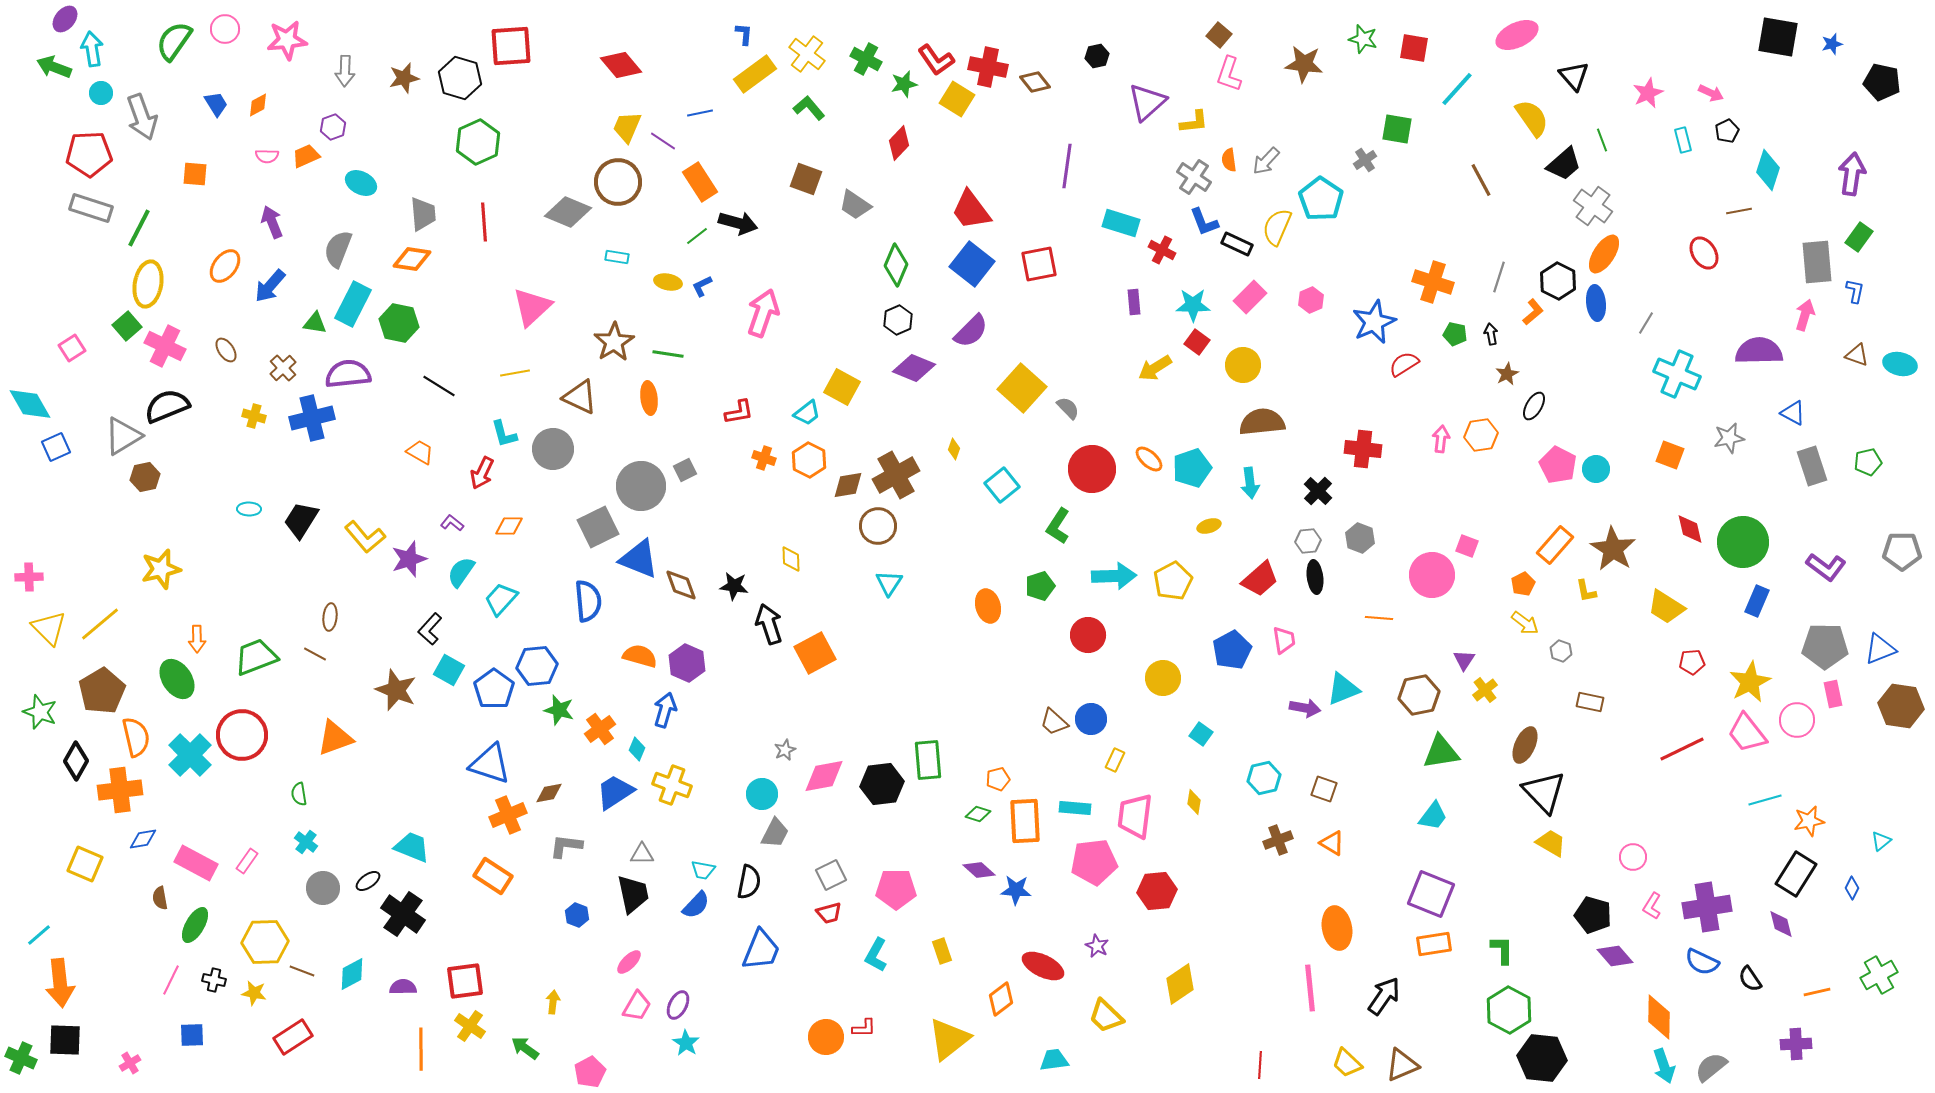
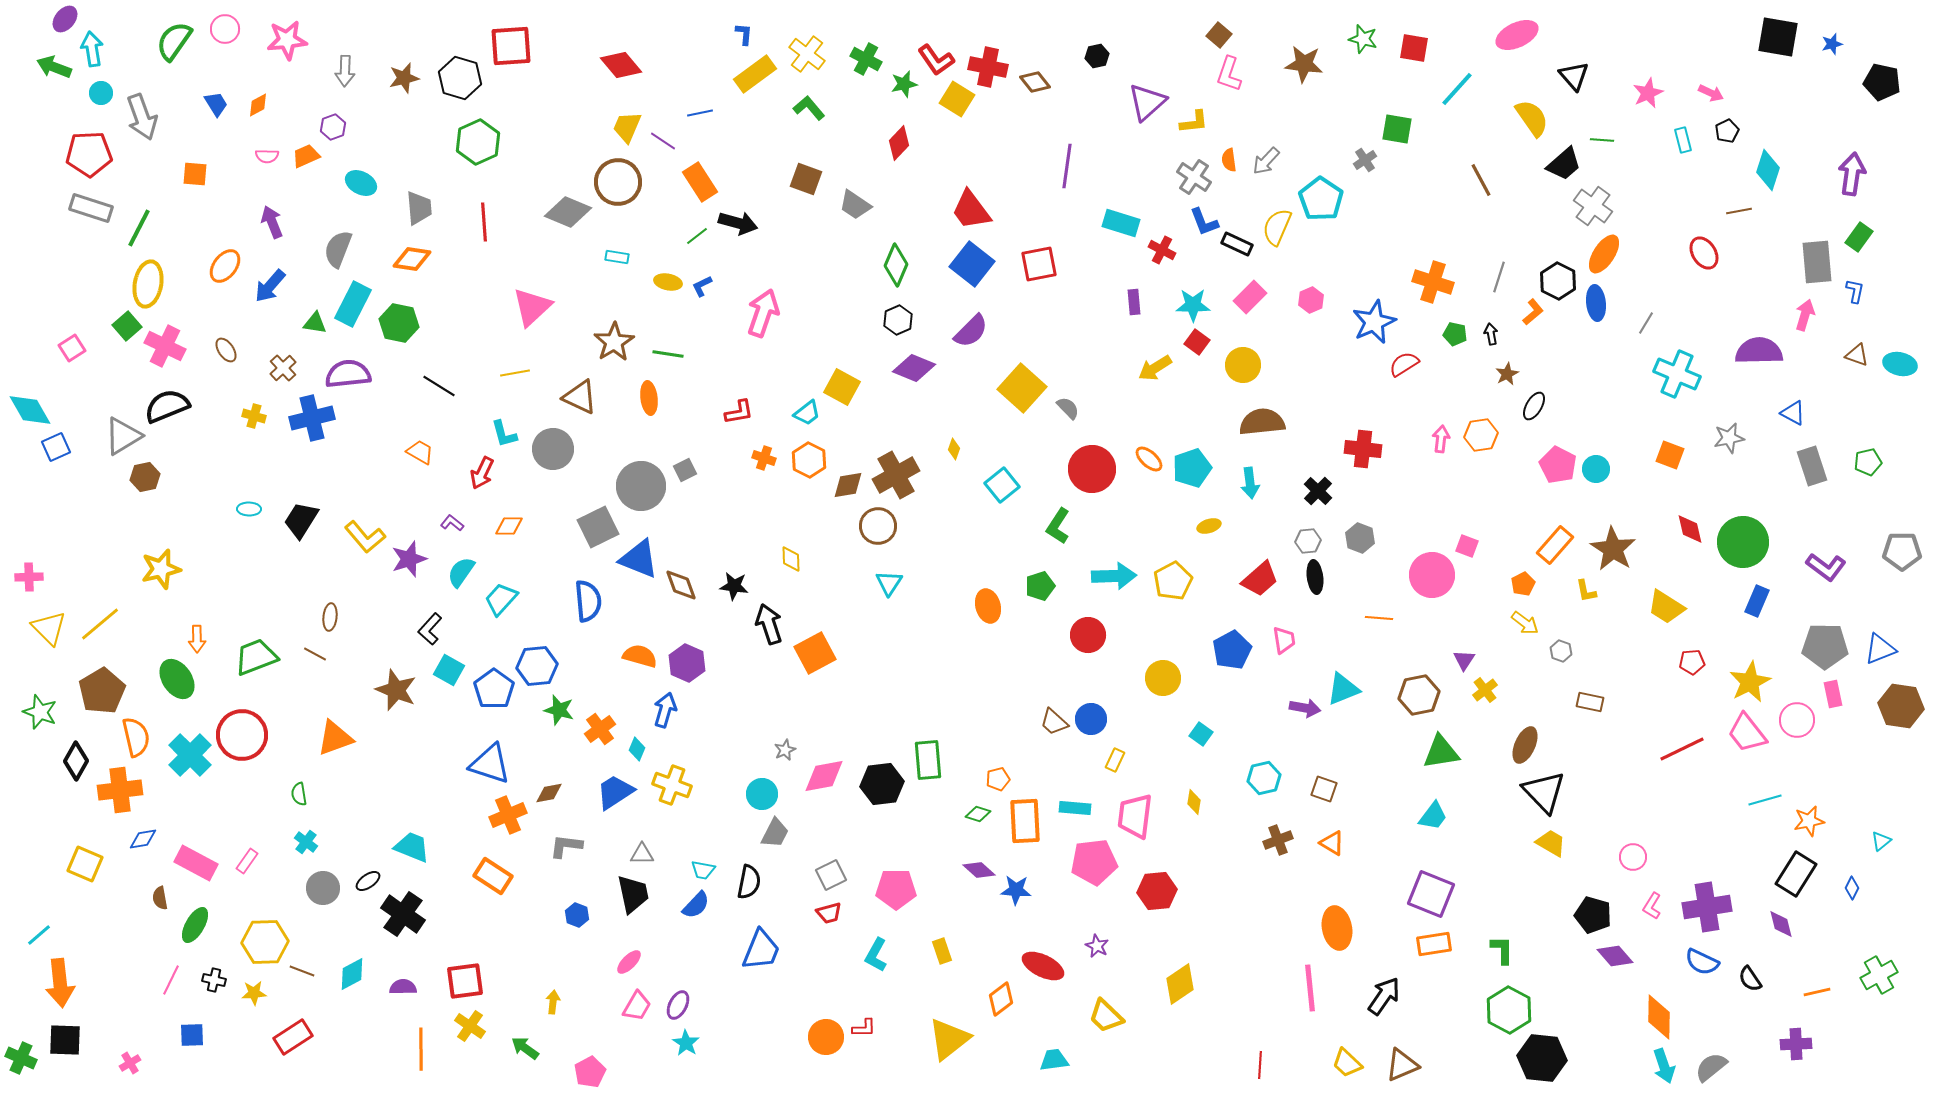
green line at (1602, 140): rotated 65 degrees counterclockwise
gray trapezoid at (423, 214): moved 4 px left, 6 px up
cyan diamond at (30, 404): moved 6 px down
yellow star at (254, 993): rotated 15 degrees counterclockwise
